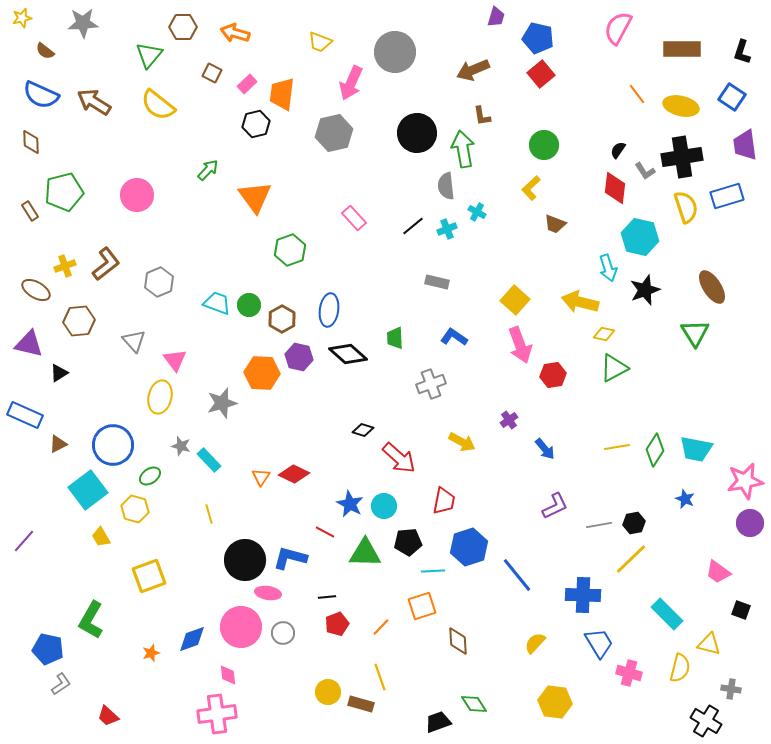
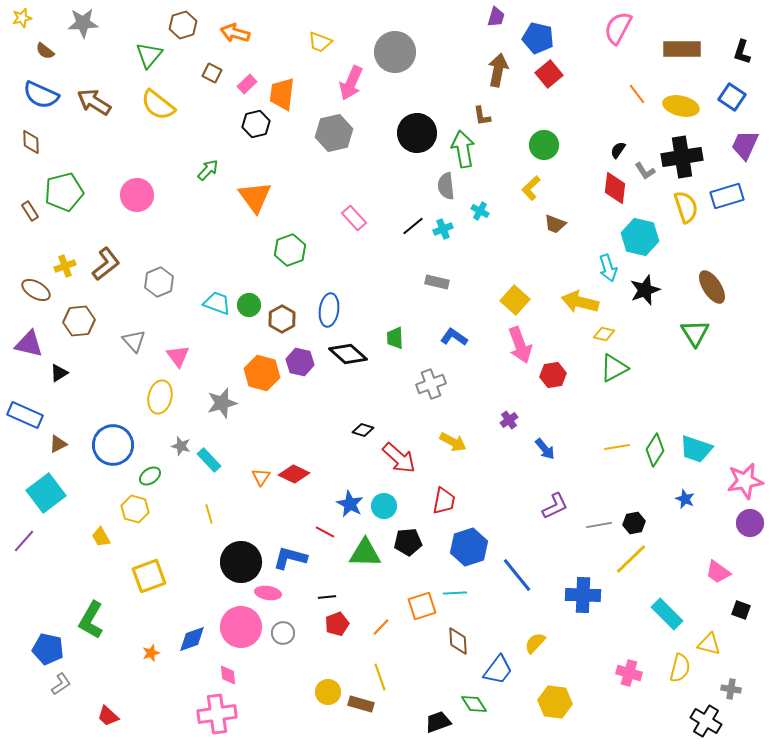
brown hexagon at (183, 27): moved 2 px up; rotated 16 degrees counterclockwise
brown arrow at (473, 70): moved 25 px right; rotated 124 degrees clockwise
red square at (541, 74): moved 8 px right
purple trapezoid at (745, 145): rotated 32 degrees clockwise
cyan cross at (477, 212): moved 3 px right, 1 px up
cyan cross at (447, 229): moved 4 px left
purple hexagon at (299, 357): moved 1 px right, 5 px down
pink triangle at (175, 360): moved 3 px right, 4 px up
orange hexagon at (262, 373): rotated 12 degrees clockwise
yellow arrow at (462, 442): moved 9 px left
cyan trapezoid at (696, 449): rotated 8 degrees clockwise
cyan square at (88, 490): moved 42 px left, 3 px down
black circle at (245, 560): moved 4 px left, 2 px down
cyan line at (433, 571): moved 22 px right, 22 px down
blue trapezoid at (599, 643): moved 101 px left, 27 px down; rotated 68 degrees clockwise
